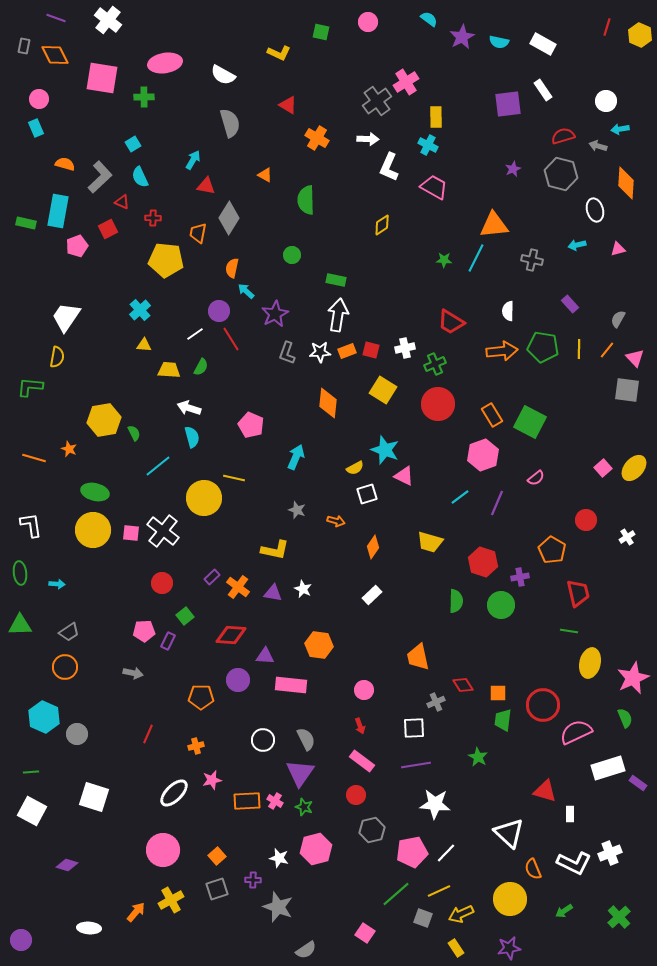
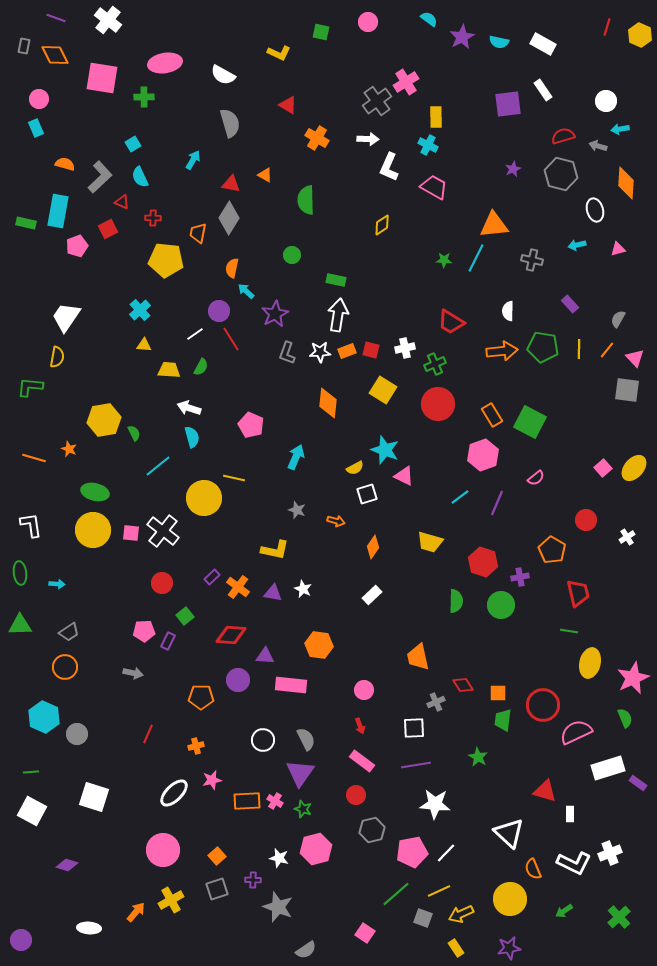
red triangle at (206, 186): moved 25 px right, 2 px up
green star at (304, 807): moved 1 px left, 2 px down
